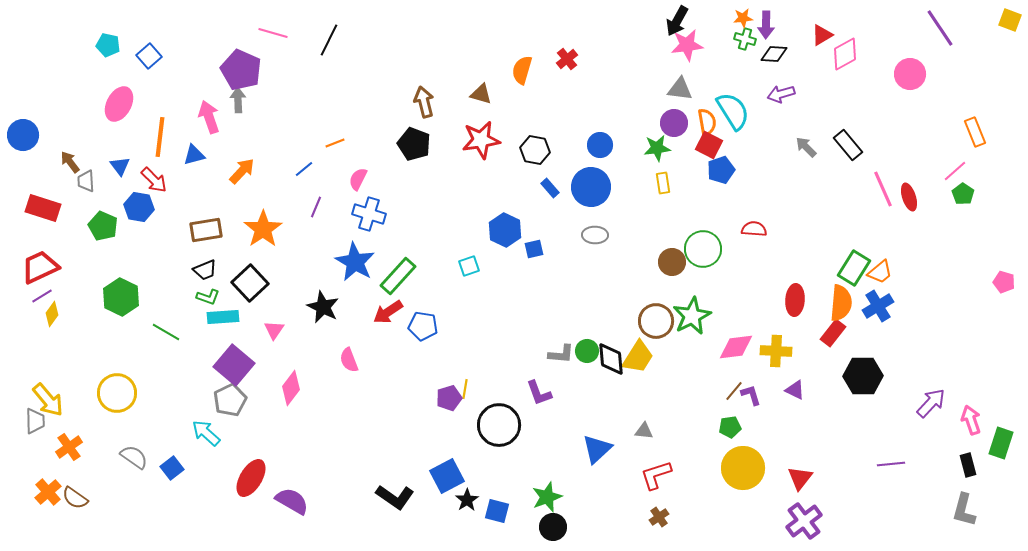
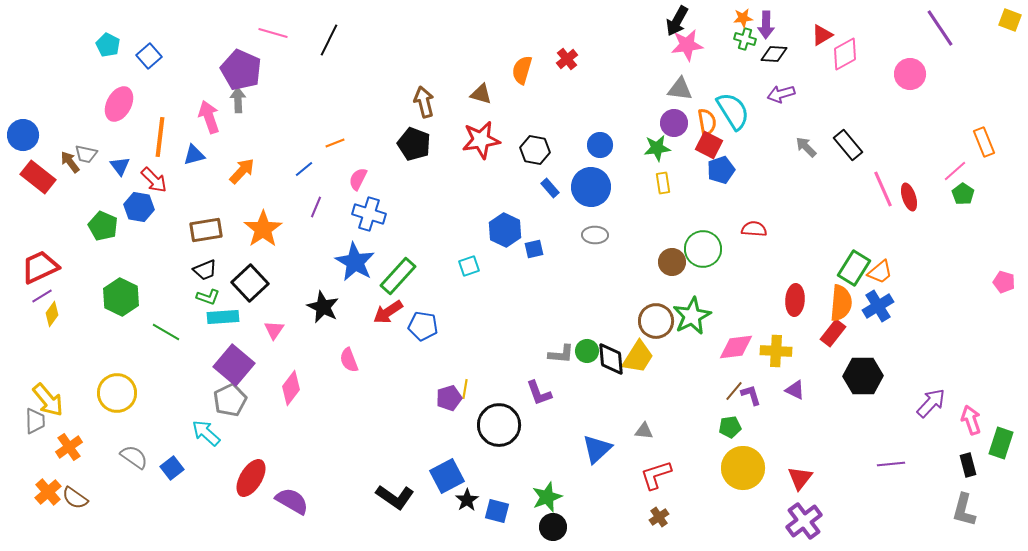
cyan pentagon at (108, 45): rotated 15 degrees clockwise
orange rectangle at (975, 132): moved 9 px right, 10 px down
gray trapezoid at (86, 181): moved 27 px up; rotated 75 degrees counterclockwise
red rectangle at (43, 208): moved 5 px left, 31 px up; rotated 20 degrees clockwise
